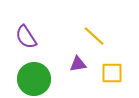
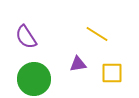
yellow line: moved 3 px right, 2 px up; rotated 10 degrees counterclockwise
